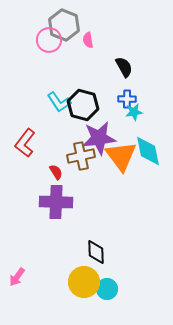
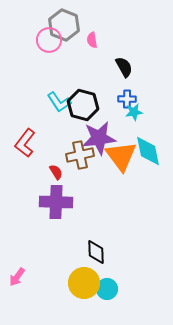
pink semicircle: moved 4 px right
brown cross: moved 1 px left, 1 px up
yellow circle: moved 1 px down
